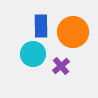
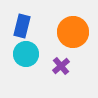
blue rectangle: moved 19 px left; rotated 15 degrees clockwise
cyan circle: moved 7 px left
